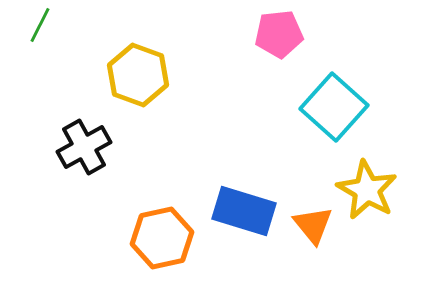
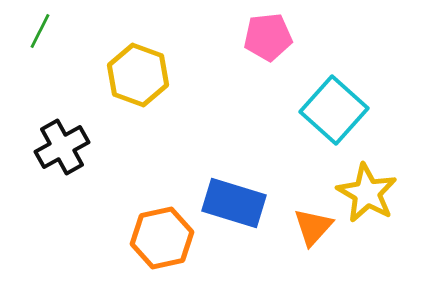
green line: moved 6 px down
pink pentagon: moved 11 px left, 3 px down
cyan square: moved 3 px down
black cross: moved 22 px left
yellow star: moved 3 px down
blue rectangle: moved 10 px left, 8 px up
orange triangle: moved 2 px down; rotated 21 degrees clockwise
